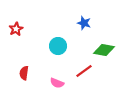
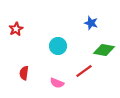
blue star: moved 7 px right
